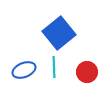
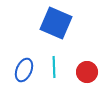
blue square: moved 3 px left, 10 px up; rotated 28 degrees counterclockwise
blue ellipse: rotated 45 degrees counterclockwise
